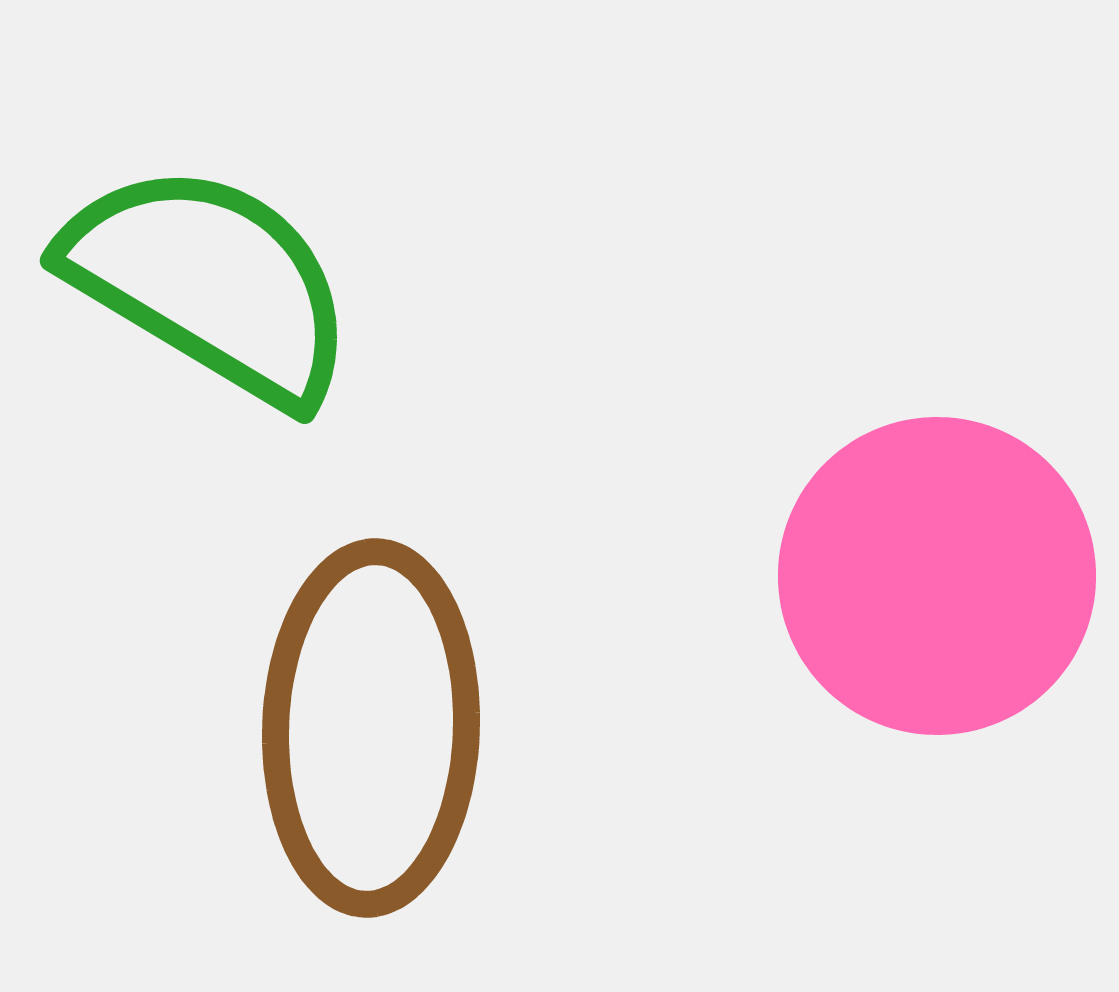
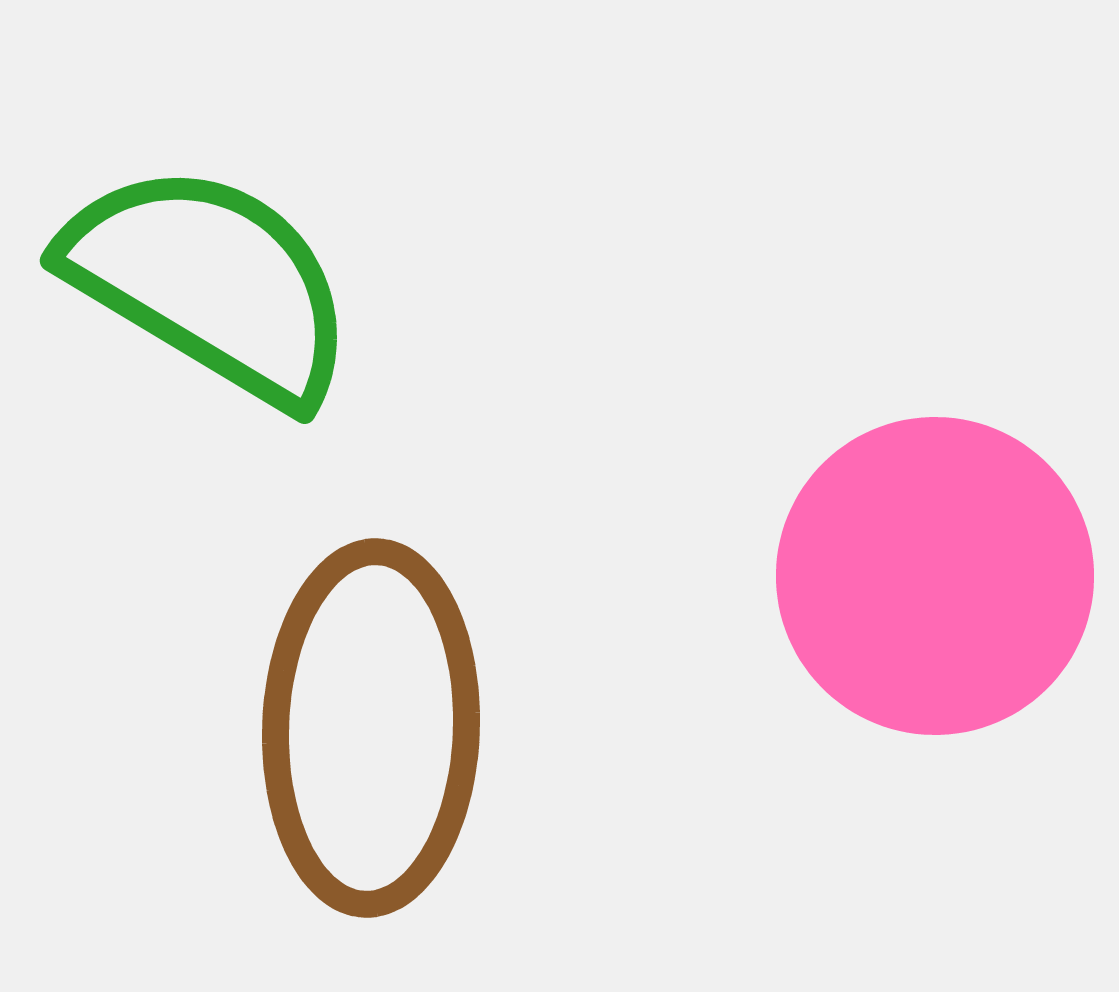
pink circle: moved 2 px left
